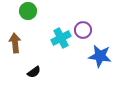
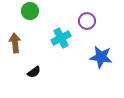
green circle: moved 2 px right
purple circle: moved 4 px right, 9 px up
blue star: moved 1 px right, 1 px down
